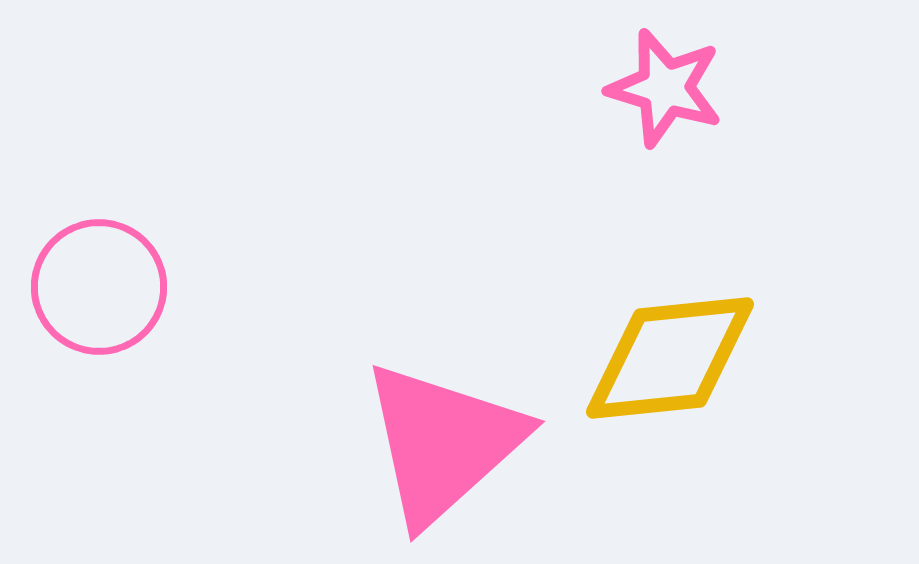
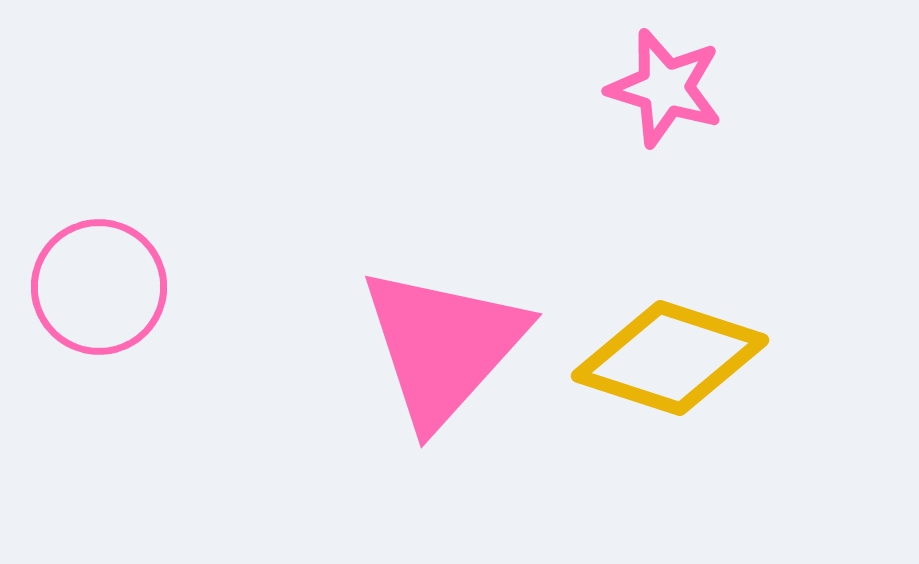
yellow diamond: rotated 24 degrees clockwise
pink triangle: moved 97 px up; rotated 6 degrees counterclockwise
